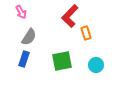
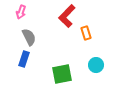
pink arrow: rotated 48 degrees clockwise
red L-shape: moved 3 px left
gray semicircle: rotated 60 degrees counterclockwise
green square: moved 13 px down
